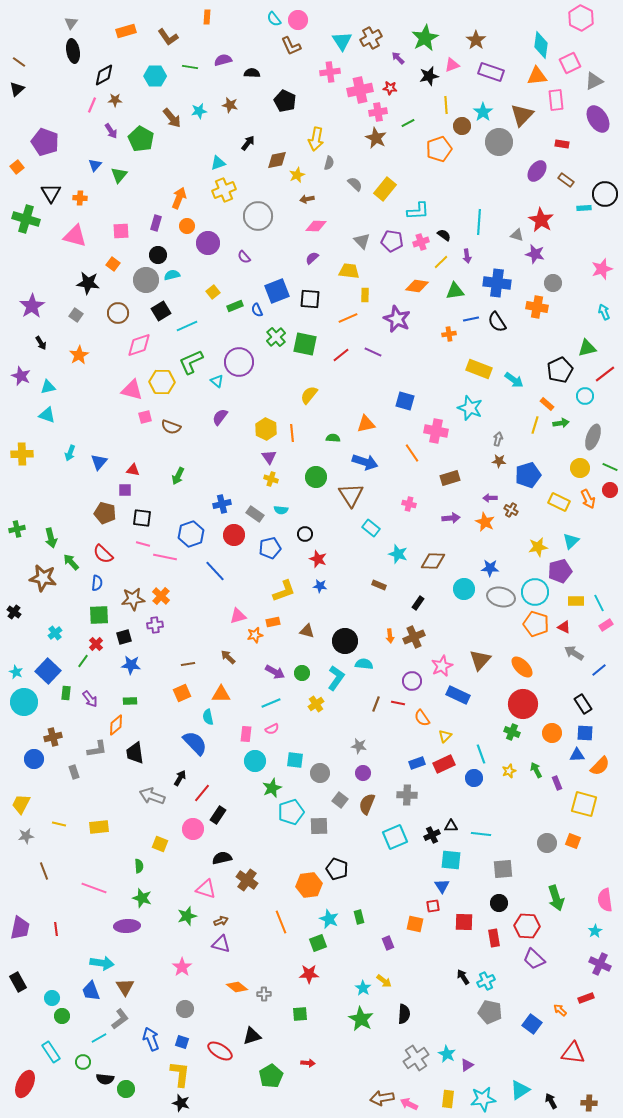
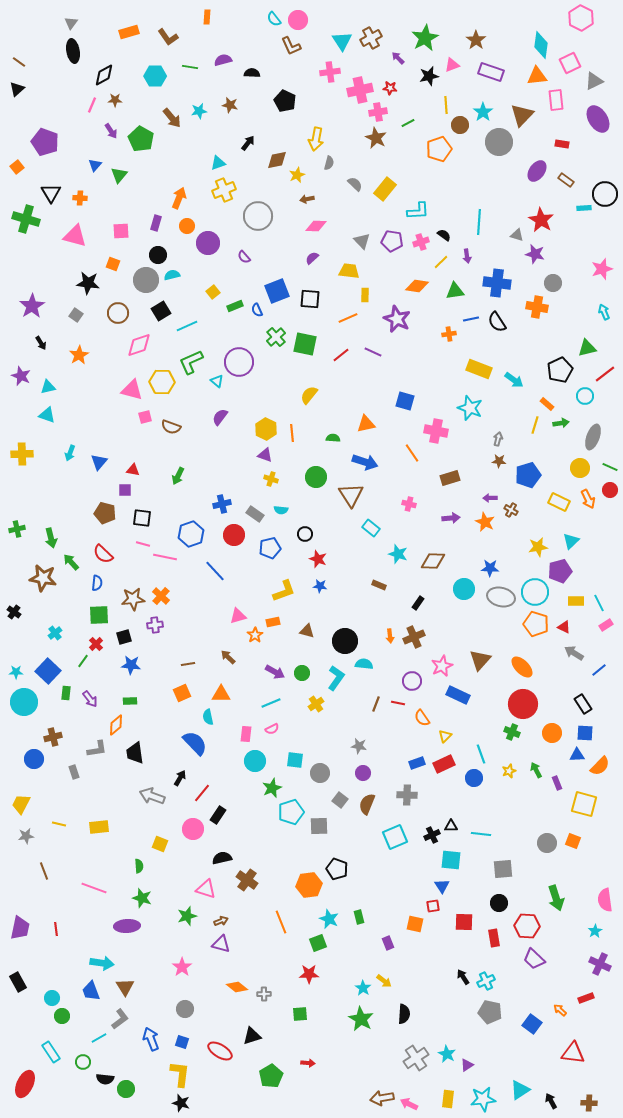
orange rectangle at (126, 31): moved 3 px right, 1 px down
brown circle at (462, 126): moved 2 px left, 1 px up
orange square at (113, 264): rotated 16 degrees counterclockwise
purple triangle at (269, 457): moved 4 px left, 2 px up; rotated 35 degrees counterclockwise
orange star at (255, 635): rotated 21 degrees counterclockwise
cyan star at (16, 672): rotated 24 degrees counterclockwise
